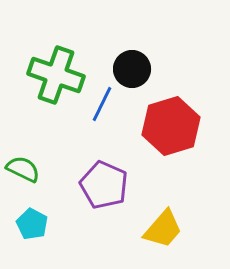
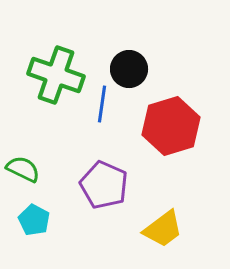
black circle: moved 3 px left
blue line: rotated 18 degrees counterclockwise
cyan pentagon: moved 2 px right, 4 px up
yellow trapezoid: rotated 12 degrees clockwise
